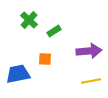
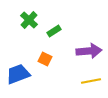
orange square: rotated 24 degrees clockwise
blue trapezoid: rotated 10 degrees counterclockwise
